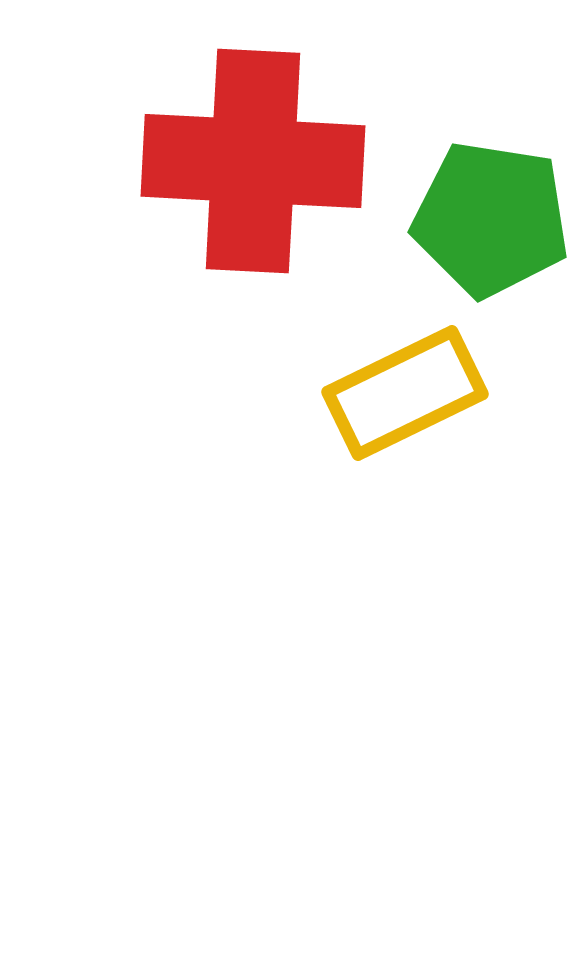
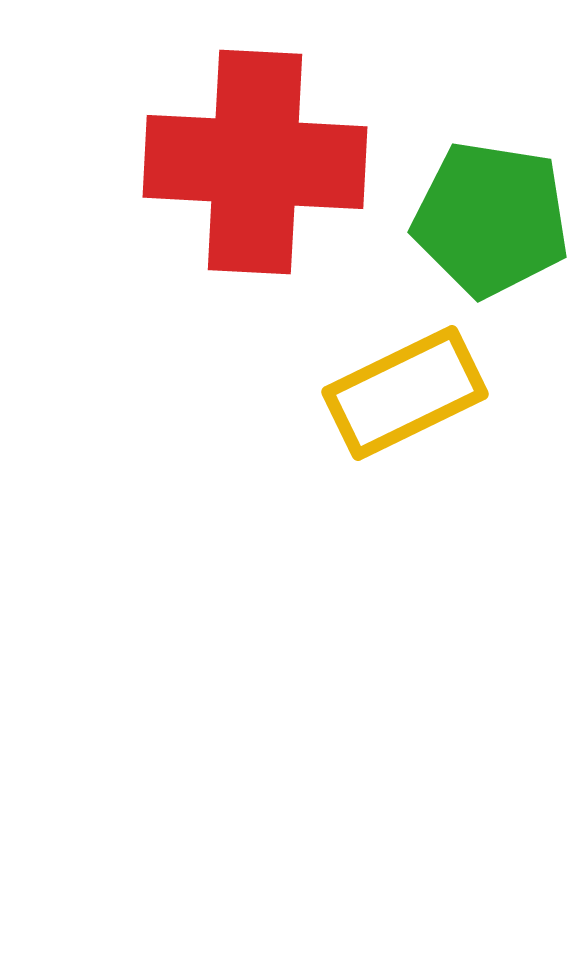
red cross: moved 2 px right, 1 px down
